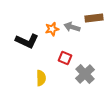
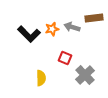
black L-shape: moved 2 px right, 7 px up; rotated 20 degrees clockwise
gray cross: moved 1 px down
